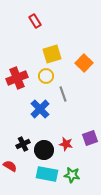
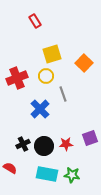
red star: rotated 16 degrees counterclockwise
black circle: moved 4 px up
red semicircle: moved 2 px down
